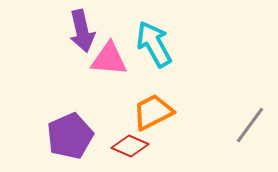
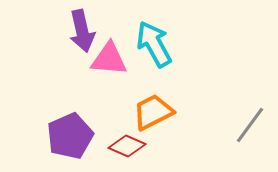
red diamond: moved 3 px left
